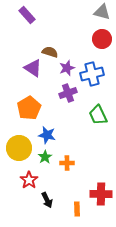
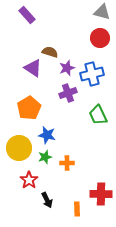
red circle: moved 2 px left, 1 px up
green star: rotated 16 degrees clockwise
